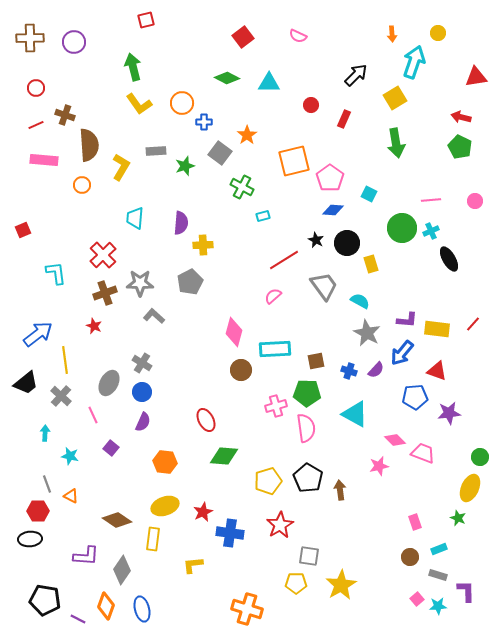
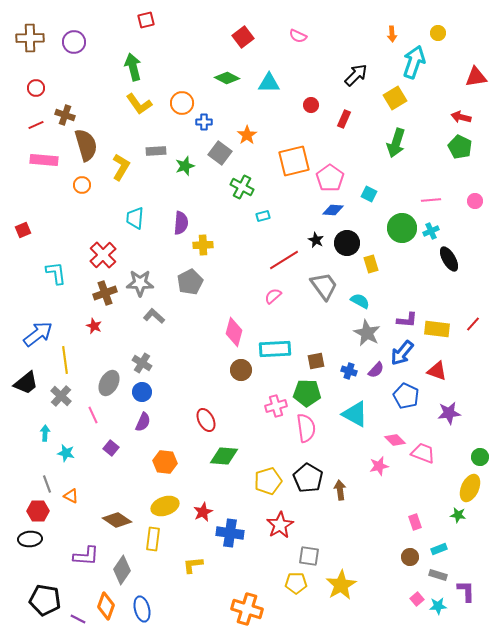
green arrow at (396, 143): rotated 28 degrees clockwise
brown semicircle at (89, 145): moved 3 px left; rotated 12 degrees counterclockwise
blue pentagon at (415, 397): moved 9 px left, 1 px up; rotated 30 degrees clockwise
cyan star at (70, 456): moved 4 px left, 3 px up
green star at (458, 518): moved 3 px up; rotated 14 degrees counterclockwise
